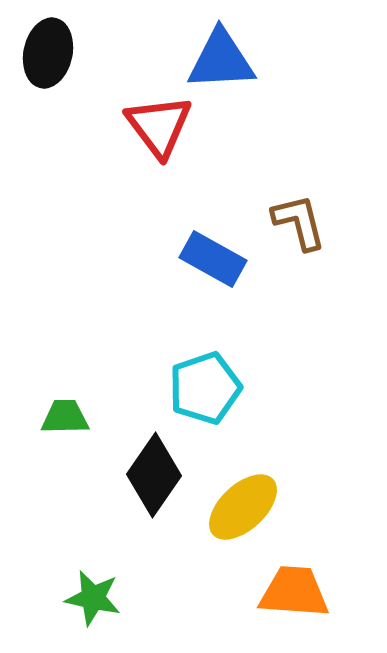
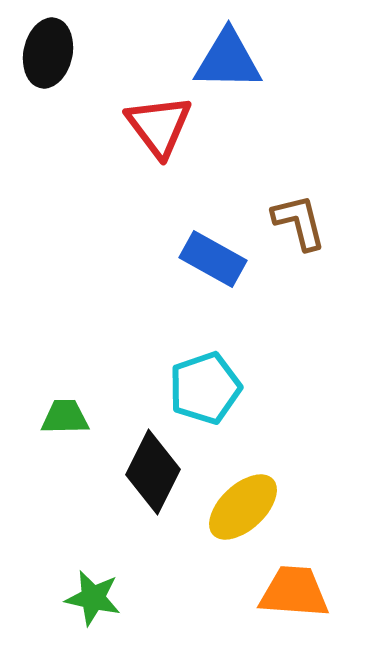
blue triangle: moved 7 px right; rotated 4 degrees clockwise
black diamond: moved 1 px left, 3 px up; rotated 8 degrees counterclockwise
